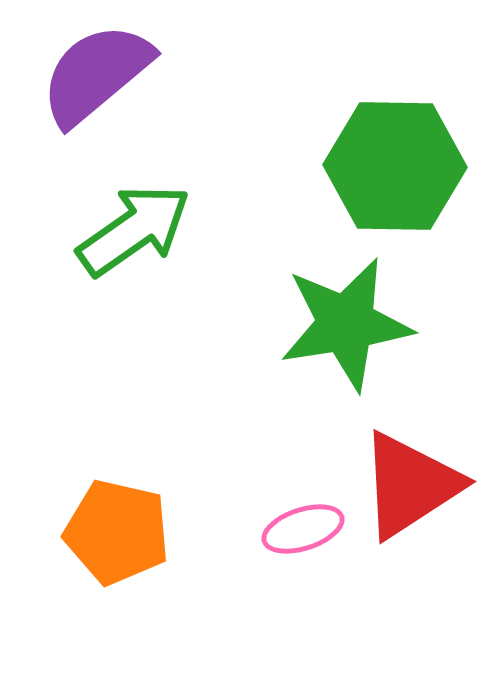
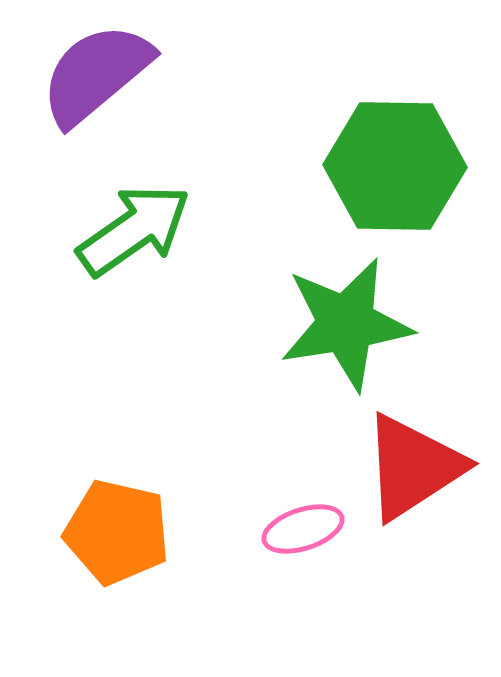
red triangle: moved 3 px right, 18 px up
